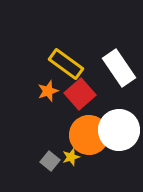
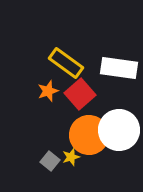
yellow rectangle: moved 1 px up
white rectangle: rotated 48 degrees counterclockwise
